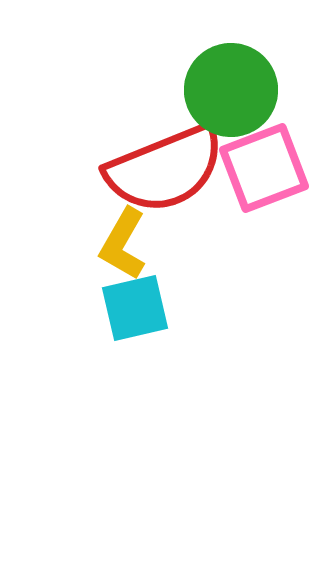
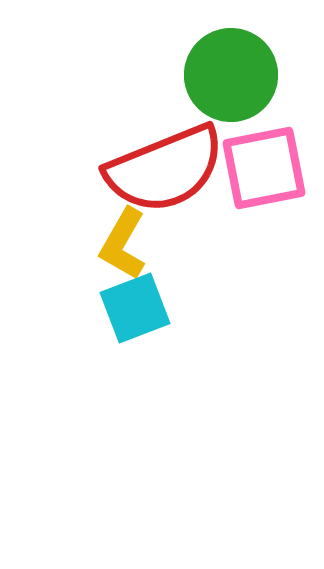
green circle: moved 15 px up
pink square: rotated 10 degrees clockwise
cyan square: rotated 8 degrees counterclockwise
